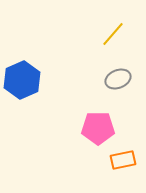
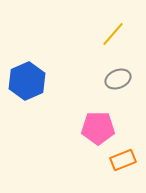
blue hexagon: moved 5 px right, 1 px down
orange rectangle: rotated 10 degrees counterclockwise
